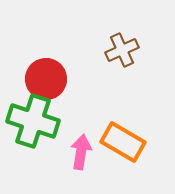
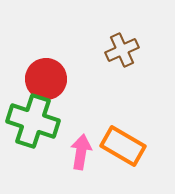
orange rectangle: moved 4 px down
